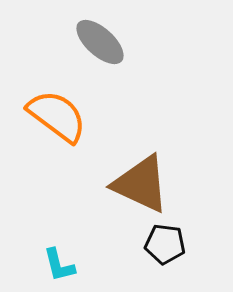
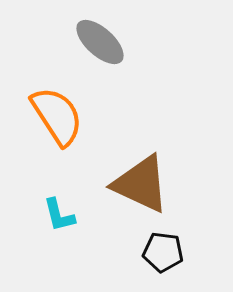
orange semicircle: rotated 20 degrees clockwise
black pentagon: moved 2 px left, 8 px down
cyan L-shape: moved 50 px up
